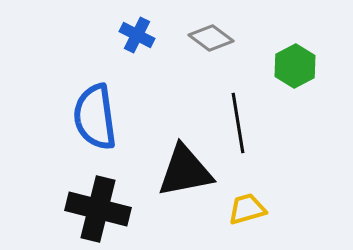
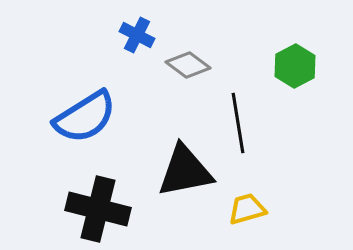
gray diamond: moved 23 px left, 27 px down
blue semicircle: moved 10 px left; rotated 114 degrees counterclockwise
